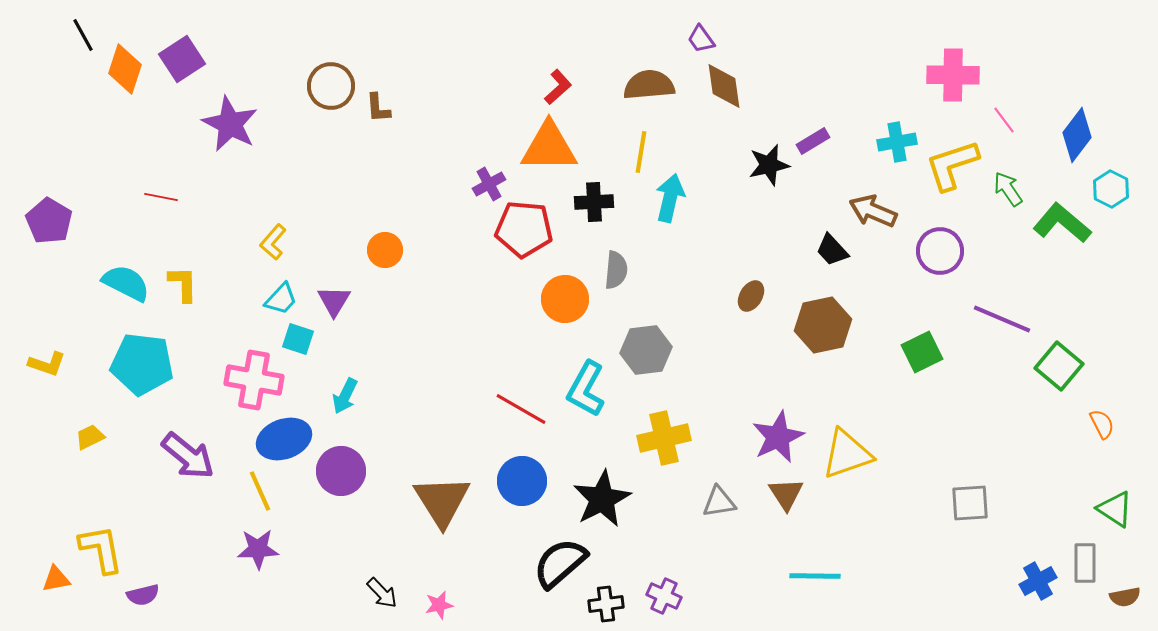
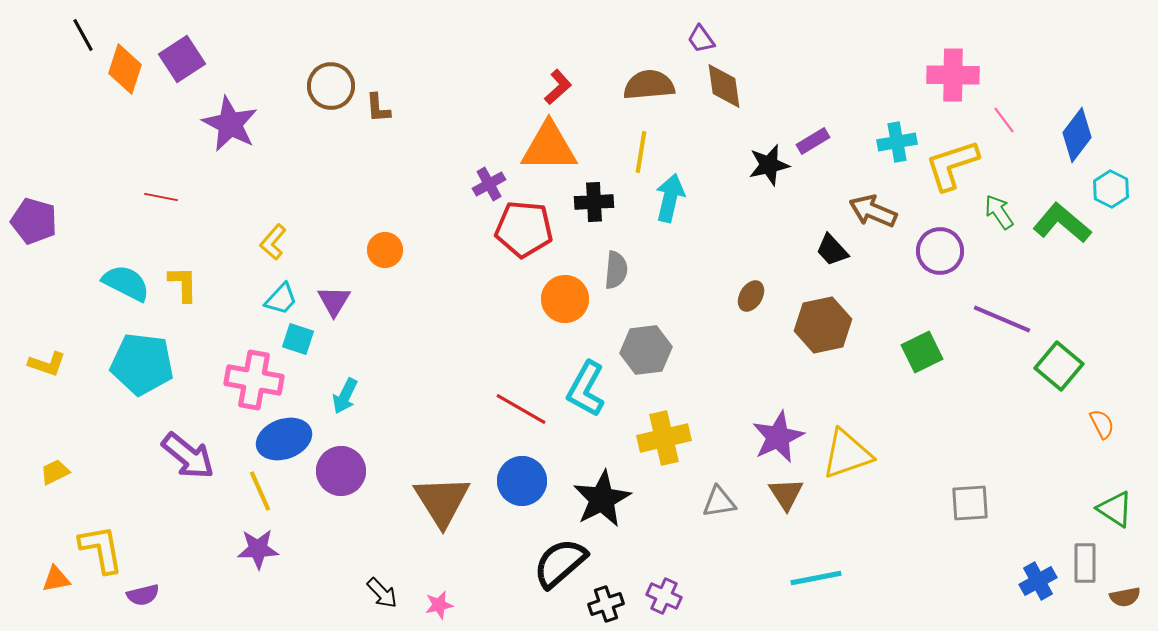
green arrow at (1008, 189): moved 9 px left, 23 px down
purple pentagon at (49, 221): moved 15 px left; rotated 15 degrees counterclockwise
yellow trapezoid at (90, 437): moved 35 px left, 35 px down
cyan line at (815, 576): moved 1 px right, 2 px down; rotated 12 degrees counterclockwise
black cross at (606, 604): rotated 12 degrees counterclockwise
